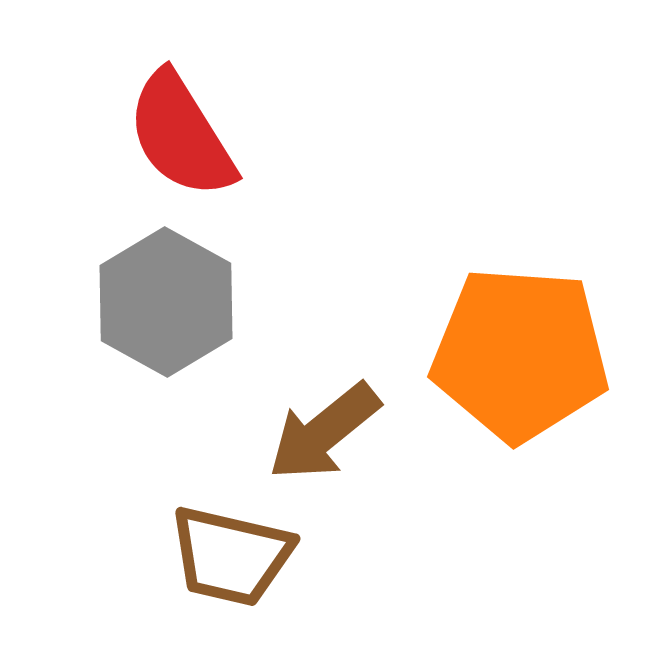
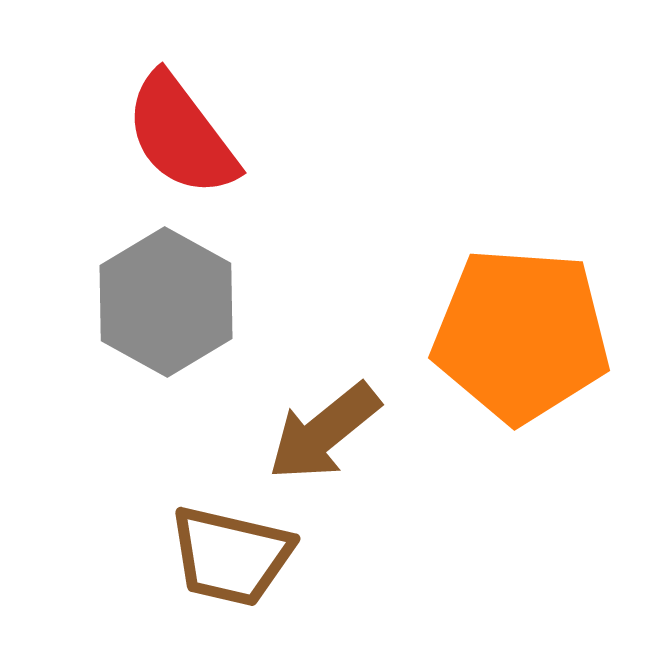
red semicircle: rotated 5 degrees counterclockwise
orange pentagon: moved 1 px right, 19 px up
